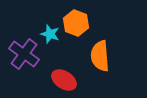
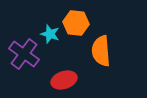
orange hexagon: rotated 15 degrees counterclockwise
orange semicircle: moved 1 px right, 5 px up
red ellipse: rotated 50 degrees counterclockwise
